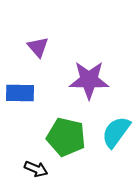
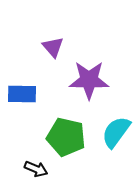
purple triangle: moved 15 px right
blue rectangle: moved 2 px right, 1 px down
